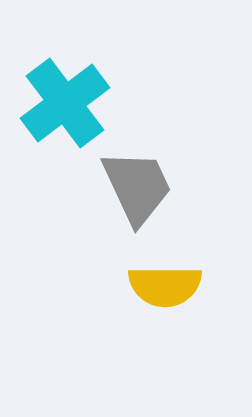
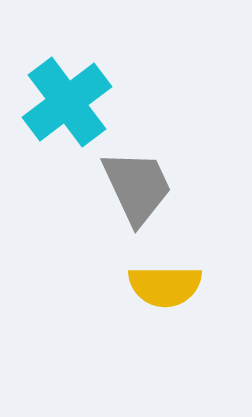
cyan cross: moved 2 px right, 1 px up
